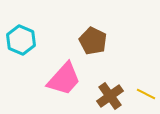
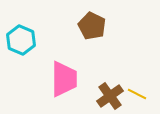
brown pentagon: moved 1 px left, 15 px up
pink trapezoid: rotated 42 degrees counterclockwise
yellow line: moved 9 px left
